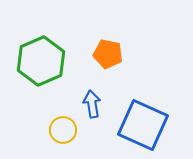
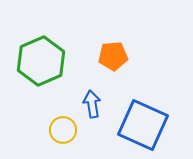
orange pentagon: moved 5 px right, 2 px down; rotated 16 degrees counterclockwise
